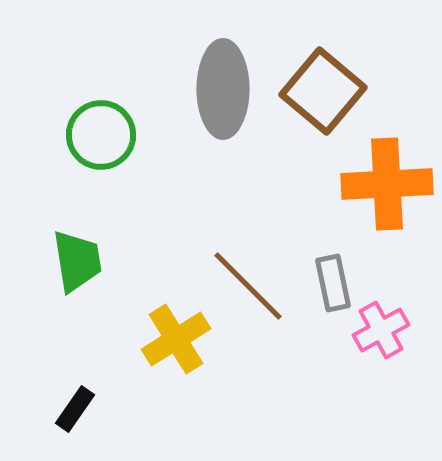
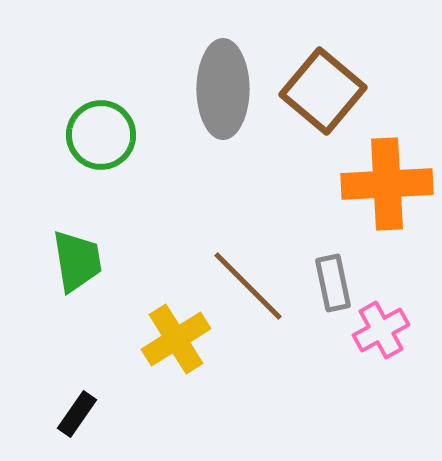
black rectangle: moved 2 px right, 5 px down
